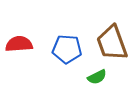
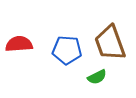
brown trapezoid: moved 2 px left
blue pentagon: moved 1 px down
